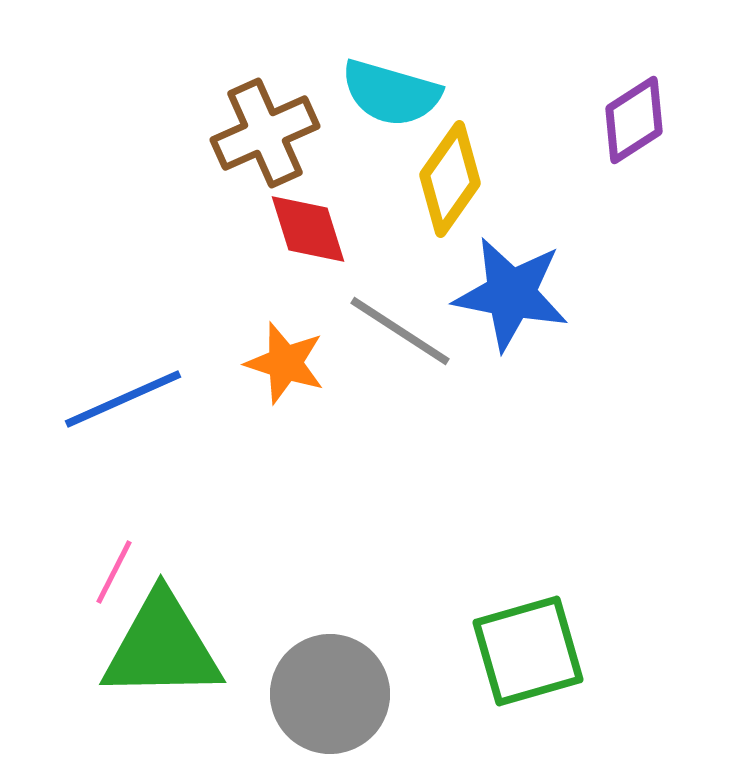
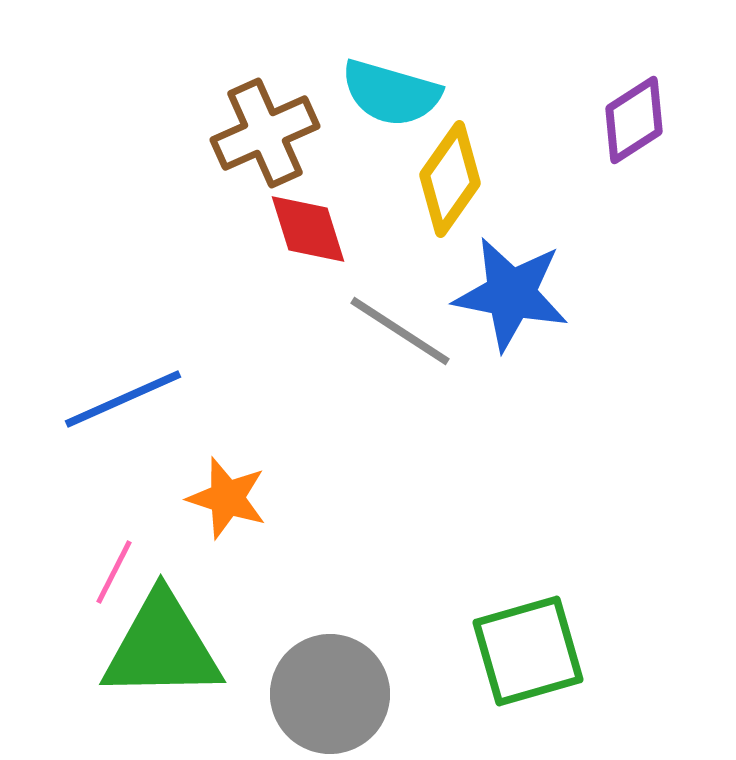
orange star: moved 58 px left, 135 px down
